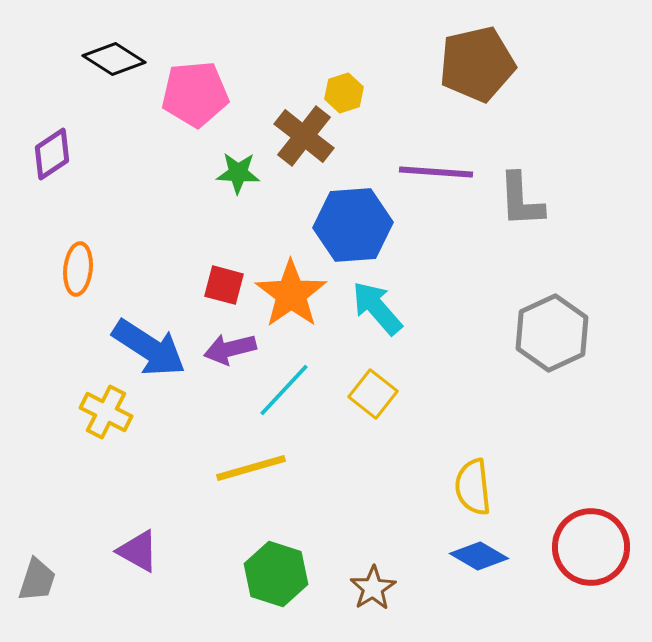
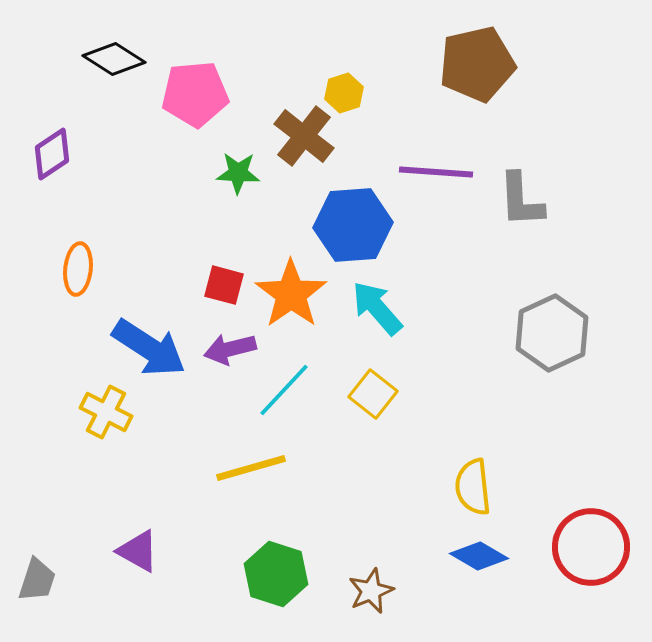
brown star: moved 2 px left, 3 px down; rotated 9 degrees clockwise
